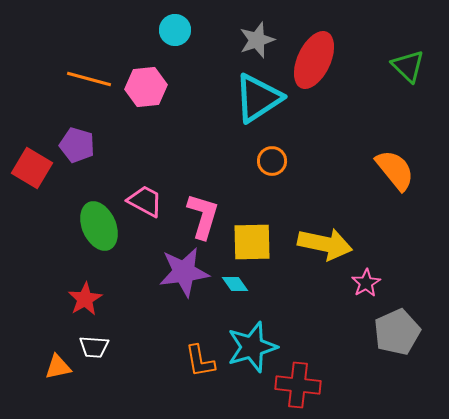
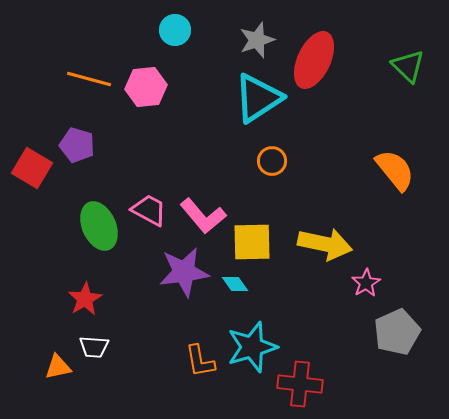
pink trapezoid: moved 4 px right, 9 px down
pink L-shape: rotated 123 degrees clockwise
red cross: moved 2 px right, 1 px up
